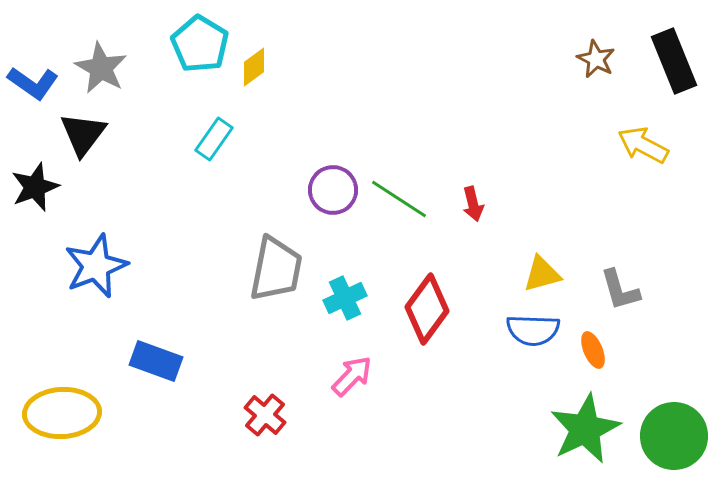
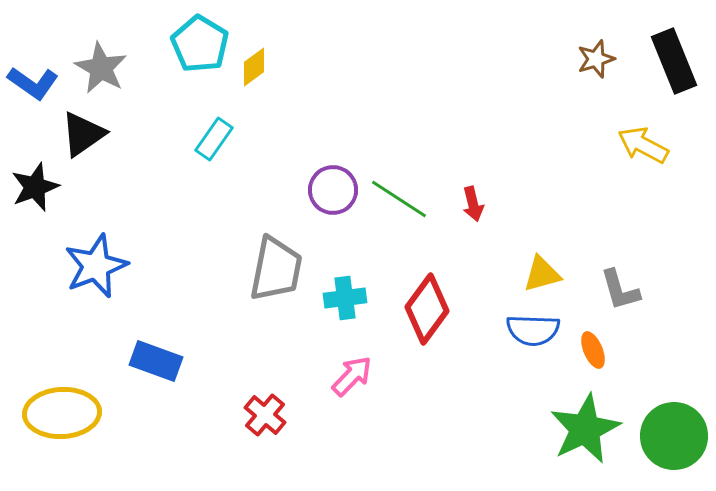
brown star: rotated 27 degrees clockwise
black triangle: rotated 18 degrees clockwise
cyan cross: rotated 18 degrees clockwise
